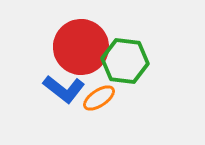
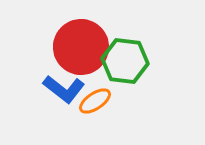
orange ellipse: moved 4 px left, 3 px down
